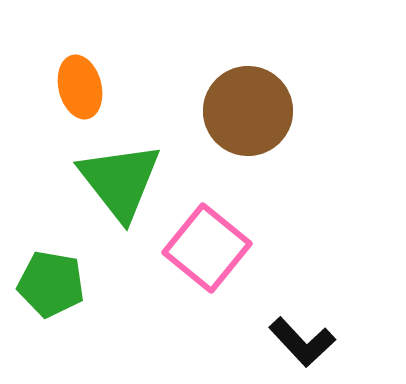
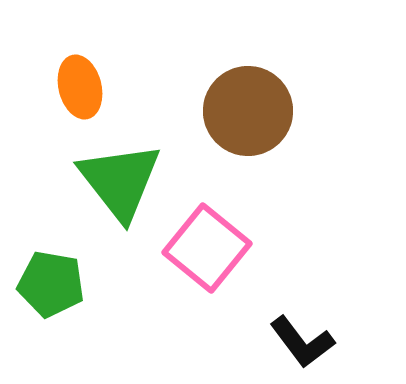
black L-shape: rotated 6 degrees clockwise
